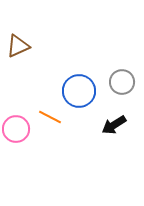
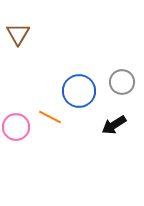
brown triangle: moved 12 px up; rotated 35 degrees counterclockwise
pink circle: moved 2 px up
